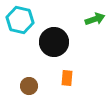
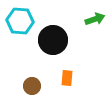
cyan hexagon: moved 1 px down; rotated 8 degrees counterclockwise
black circle: moved 1 px left, 2 px up
brown circle: moved 3 px right
